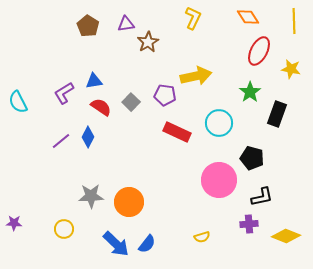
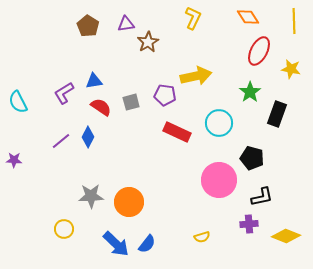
gray square: rotated 30 degrees clockwise
purple star: moved 63 px up
